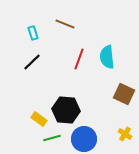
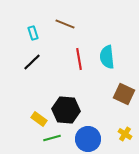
red line: rotated 30 degrees counterclockwise
blue circle: moved 4 px right
